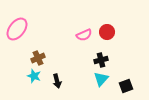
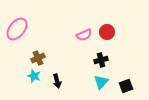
cyan triangle: moved 3 px down
